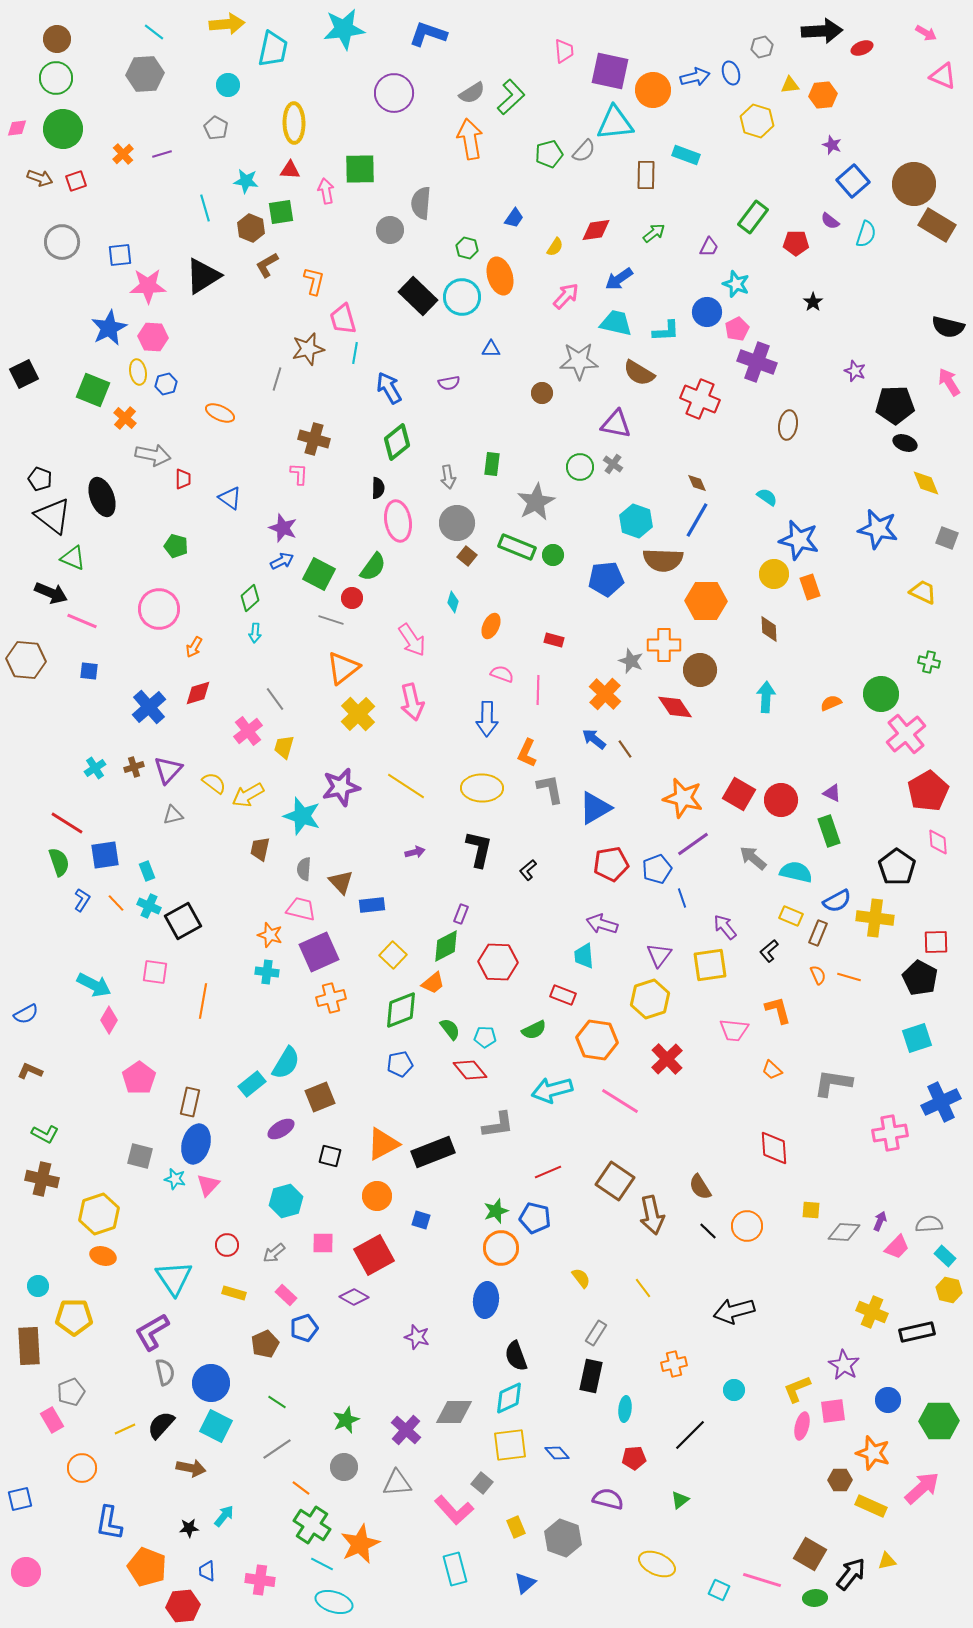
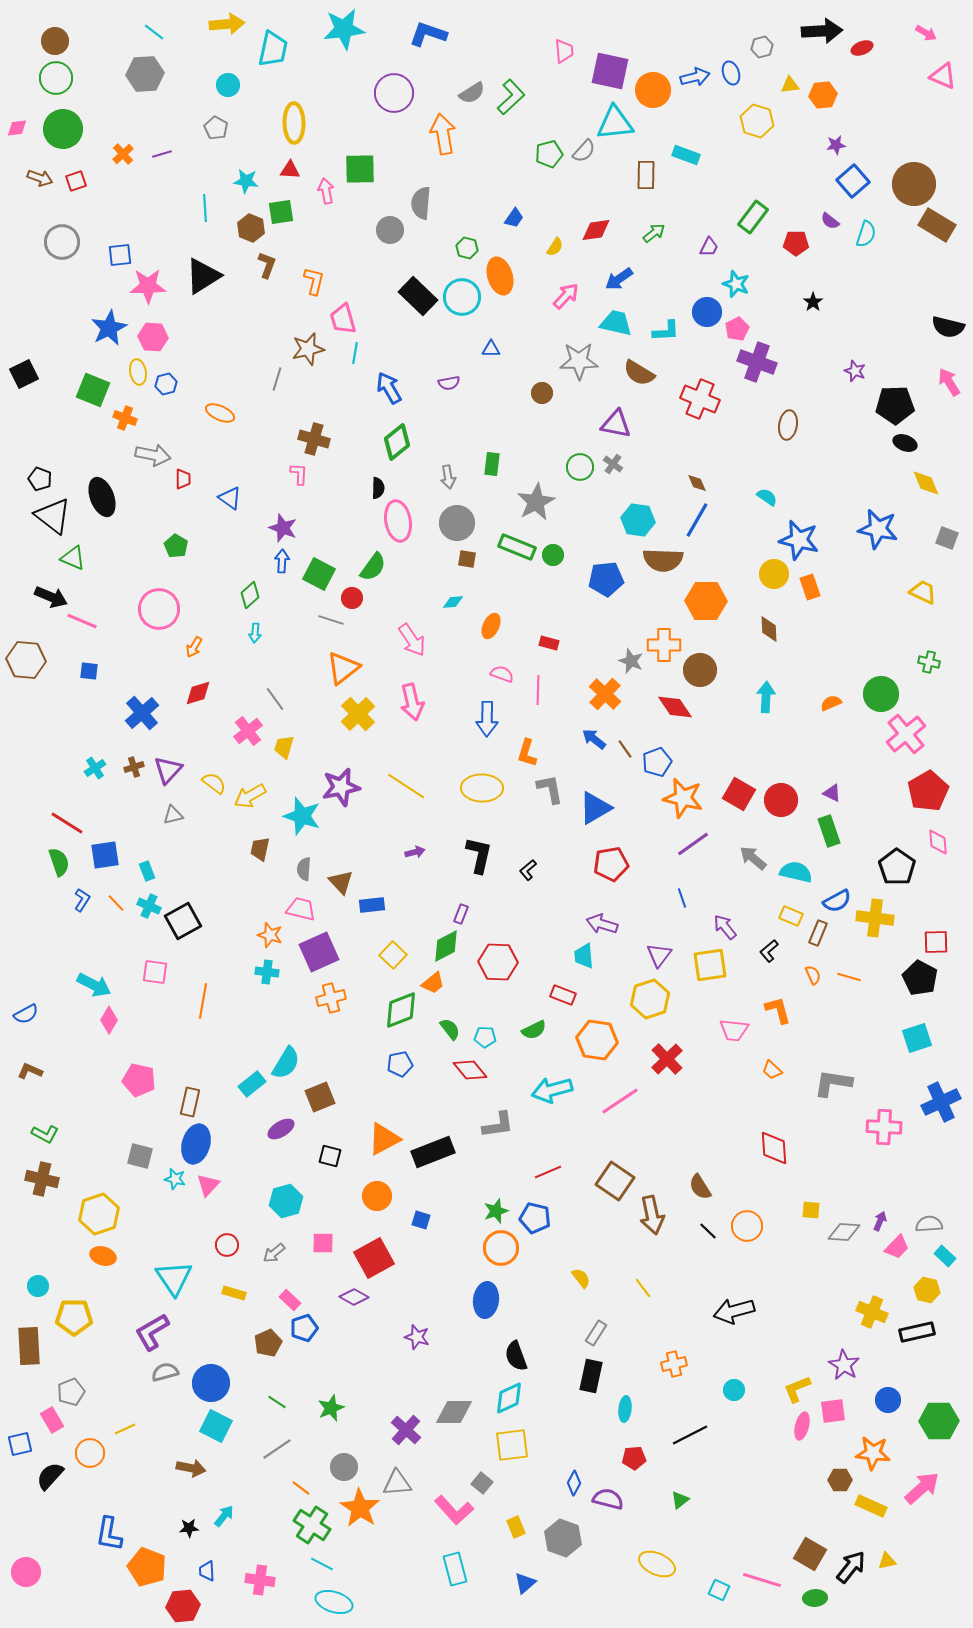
brown circle at (57, 39): moved 2 px left, 2 px down
orange arrow at (470, 139): moved 27 px left, 5 px up
purple star at (832, 145): moved 4 px right; rotated 30 degrees counterclockwise
cyan line at (205, 208): rotated 12 degrees clockwise
brown L-shape at (267, 265): rotated 140 degrees clockwise
orange cross at (125, 418): rotated 20 degrees counterclockwise
cyan hexagon at (636, 521): moved 2 px right, 1 px up; rotated 12 degrees counterclockwise
green pentagon at (176, 546): rotated 15 degrees clockwise
brown square at (467, 556): moved 3 px down; rotated 30 degrees counterclockwise
blue arrow at (282, 561): rotated 60 degrees counterclockwise
black arrow at (51, 593): moved 4 px down
green diamond at (250, 598): moved 3 px up
cyan diamond at (453, 602): rotated 70 degrees clockwise
red rectangle at (554, 640): moved 5 px left, 3 px down
blue cross at (149, 707): moved 7 px left, 6 px down
orange L-shape at (527, 753): rotated 8 degrees counterclockwise
yellow arrow at (248, 795): moved 2 px right, 1 px down
black L-shape at (479, 849): moved 6 px down
blue pentagon at (657, 869): moved 107 px up
orange semicircle at (818, 975): moved 5 px left
pink pentagon at (139, 1078): moved 2 px down; rotated 24 degrees counterclockwise
pink line at (620, 1101): rotated 66 degrees counterclockwise
pink cross at (890, 1133): moved 6 px left, 6 px up; rotated 12 degrees clockwise
orange triangle at (383, 1144): moved 1 px right, 5 px up
red square at (374, 1255): moved 3 px down
yellow hexagon at (949, 1290): moved 22 px left
pink rectangle at (286, 1295): moved 4 px right, 5 px down
brown pentagon at (265, 1344): moved 3 px right, 1 px up
gray semicircle at (165, 1372): rotated 92 degrees counterclockwise
green star at (346, 1420): moved 15 px left, 12 px up
black semicircle at (161, 1425): moved 111 px left, 51 px down
black line at (690, 1435): rotated 18 degrees clockwise
yellow square at (510, 1445): moved 2 px right
blue diamond at (557, 1453): moved 17 px right, 30 px down; rotated 70 degrees clockwise
orange star at (873, 1453): rotated 12 degrees counterclockwise
orange circle at (82, 1468): moved 8 px right, 15 px up
blue square at (20, 1499): moved 55 px up
blue L-shape at (109, 1523): moved 11 px down
orange star at (360, 1544): moved 36 px up; rotated 15 degrees counterclockwise
black arrow at (851, 1574): moved 7 px up
